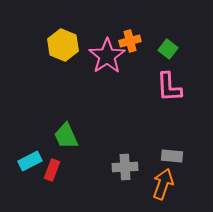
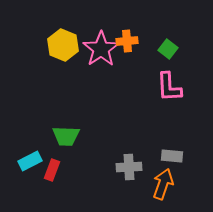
orange cross: moved 3 px left; rotated 10 degrees clockwise
pink star: moved 6 px left, 7 px up
green trapezoid: rotated 64 degrees counterclockwise
gray cross: moved 4 px right
